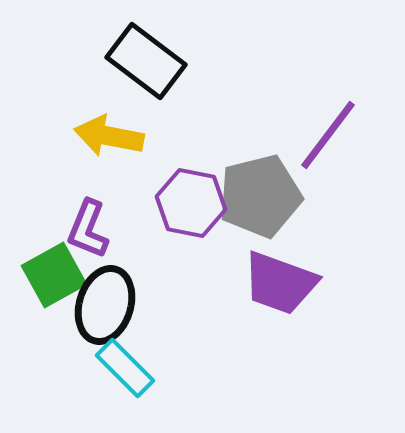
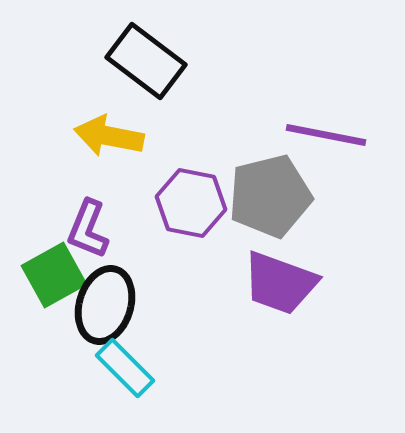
purple line: moved 2 px left; rotated 64 degrees clockwise
gray pentagon: moved 10 px right
